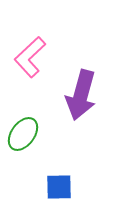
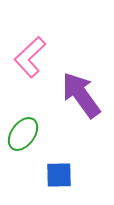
purple arrow: rotated 129 degrees clockwise
blue square: moved 12 px up
